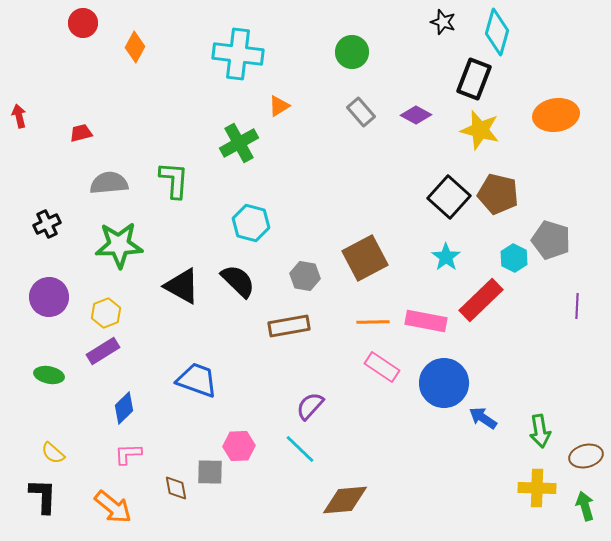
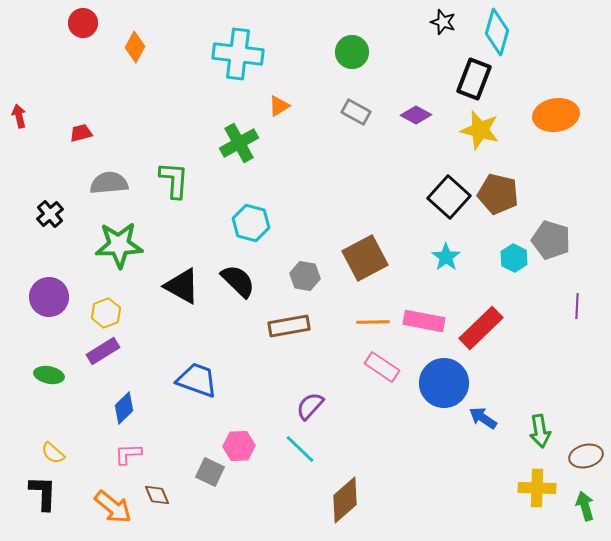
gray rectangle at (361, 112): moved 5 px left; rotated 20 degrees counterclockwise
black cross at (47, 224): moved 3 px right, 10 px up; rotated 16 degrees counterclockwise
red rectangle at (481, 300): moved 28 px down
pink rectangle at (426, 321): moved 2 px left
gray square at (210, 472): rotated 24 degrees clockwise
brown diamond at (176, 488): moved 19 px left, 7 px down; rotated 12 degrees counterclockwise
black L-shape at (43, 496): moved 3 px up
brown diamond at (345, 500): rotated 36 degrees counterclockwise
